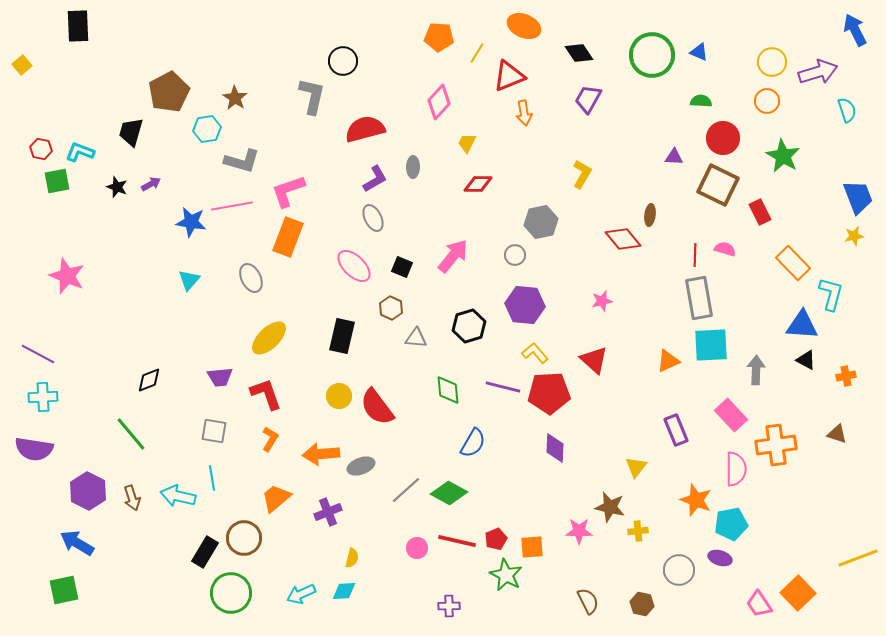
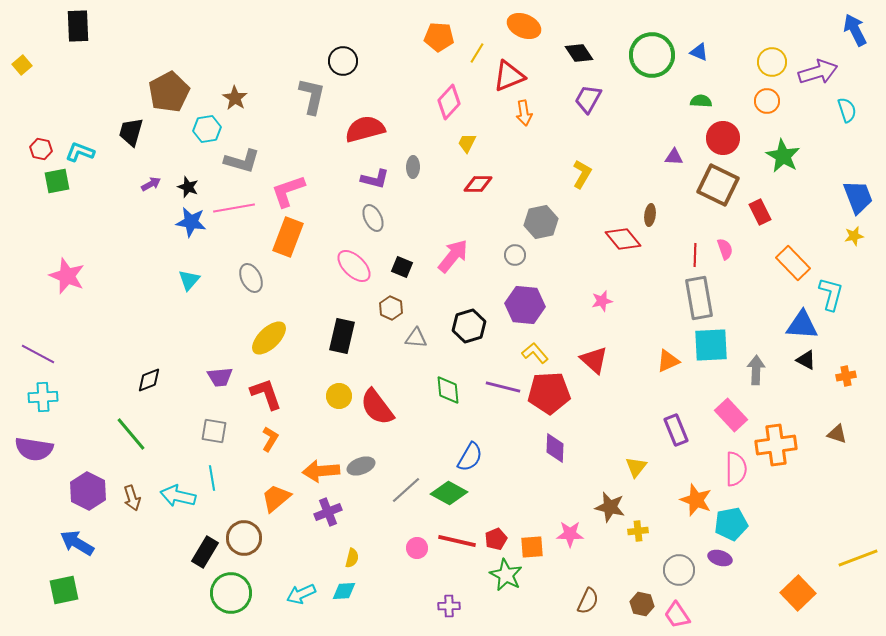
pink diamond at (439, 102): moved 10 px right
purple L-shape at (375, 179): rotated 44 degrees clockwise
black star at (117, 187): moved 71 px right
pink line at (232, 206): moved 2 px right, 2 px down
pink semicircle at (725, 249): rotated 55 degrees clockwise
blue semicircle at (473, 443): moved 3 px left, 14 px down
orange arrow at (321, 454): moved 17 px down
pink star at (579, 531): moved 9 px left, 3 px down
brown semicircle at (588, 601): rotated 52 degrees clockwise
pink trapezoid at (759, 604): moved 82 px left, 11 px down
